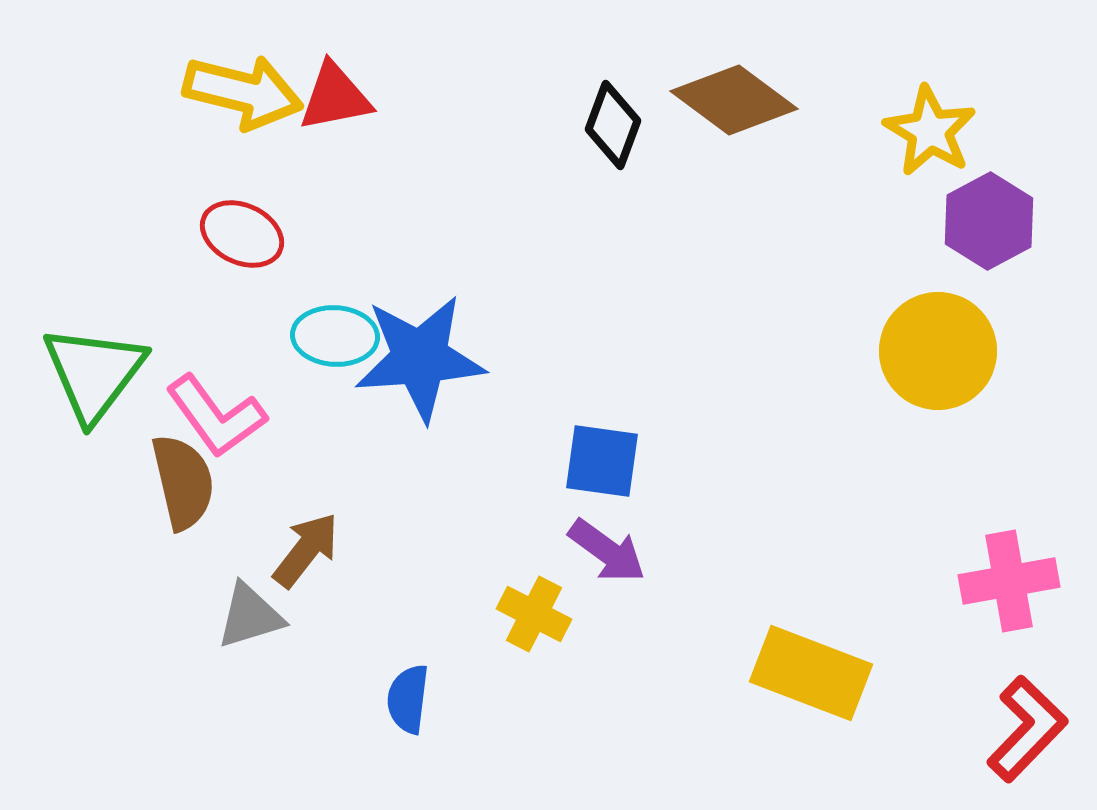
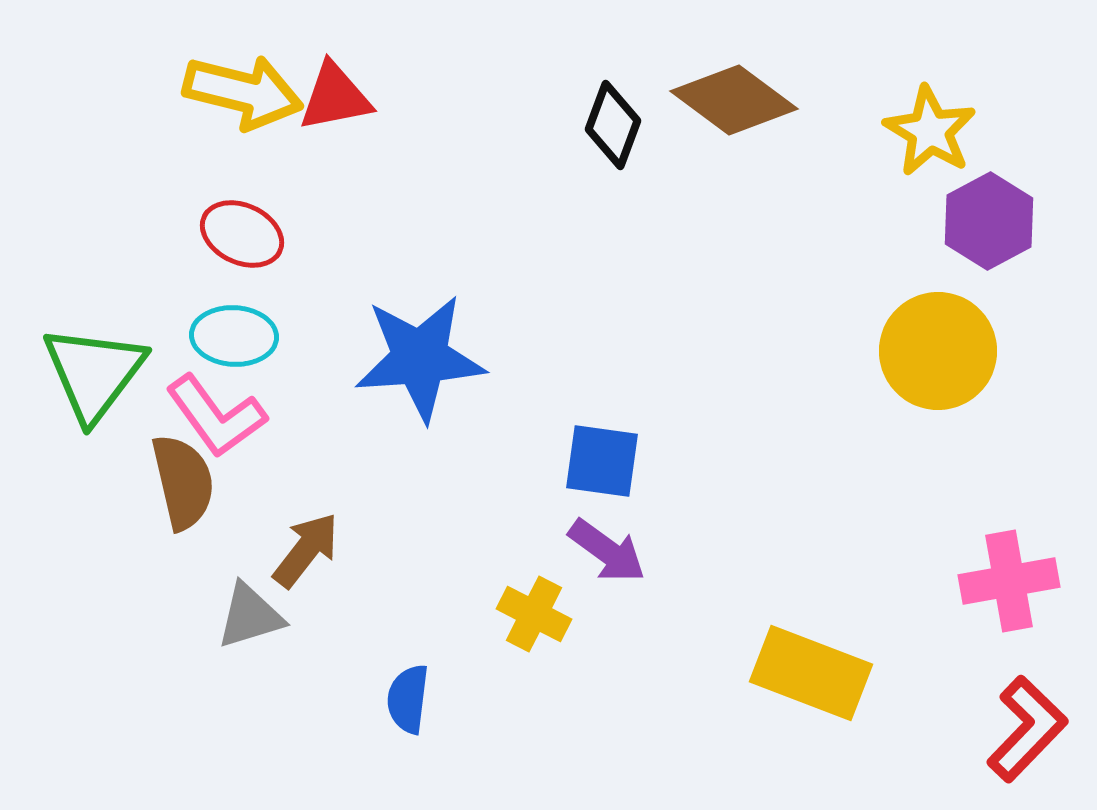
cyan ellipse: moved 101 px left
